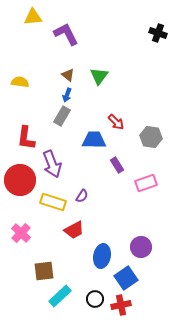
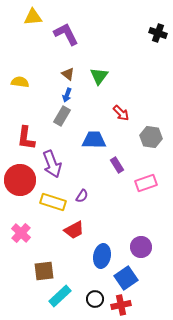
brown triangle: moved 1 px up
red arrow: moved 5 px right, 9 px up
